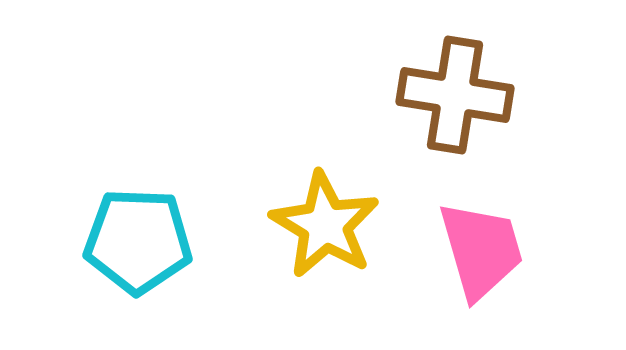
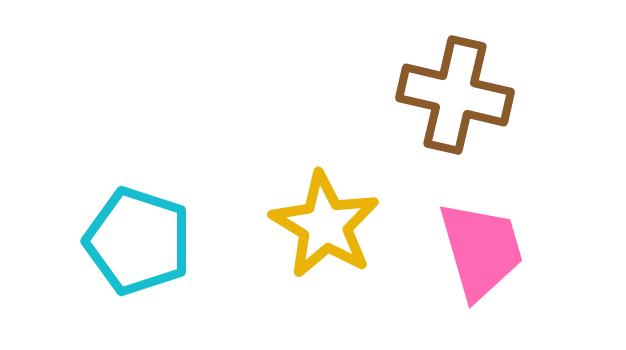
brown cross: rotated 4 degrees clockwise
cyan pentagon: rotated 16 degrees clockwise
